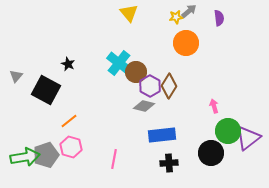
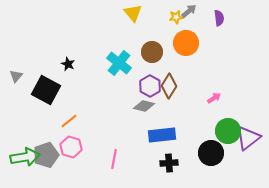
yellow triangle: moved 4 px right
brown circle: moved 16 px right, 20 px up
pink arrow: moved 8 px up; rotated 72 degrees clockwise
